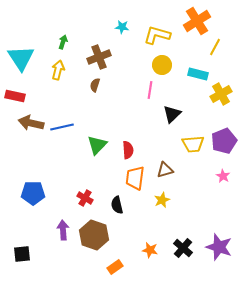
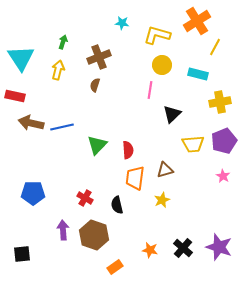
cyan star: moved 4 px up
yellow cross: moved 1 px left, 8 px down; rotated 20 degrees clockwise
